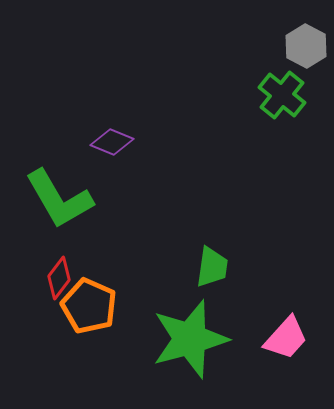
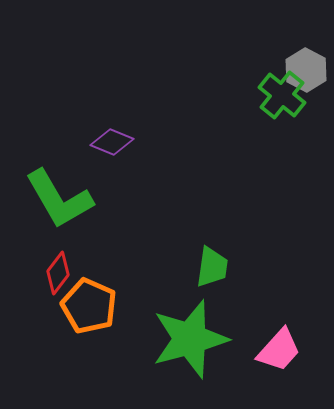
gray hexagon: moved 24 px down
red diamond: moved 1 px left, 5 px up
pink trapezoid: moved 7 px left, 12 px down
